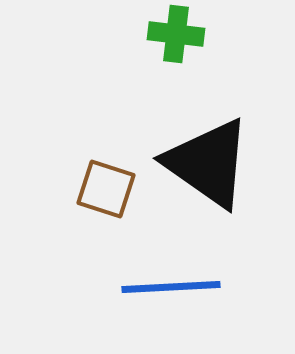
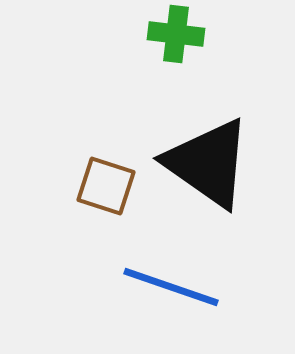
brown square: moved 3 px up
blue line: rotated 22 degrees clockwise
